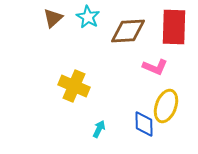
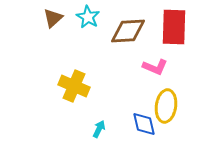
yellow ellipse: rotated 12 degrees counterclockwise
blue diamond: rotated 12 degrees counterclockwise
